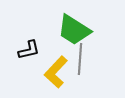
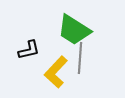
gray line: moved 1 px up
